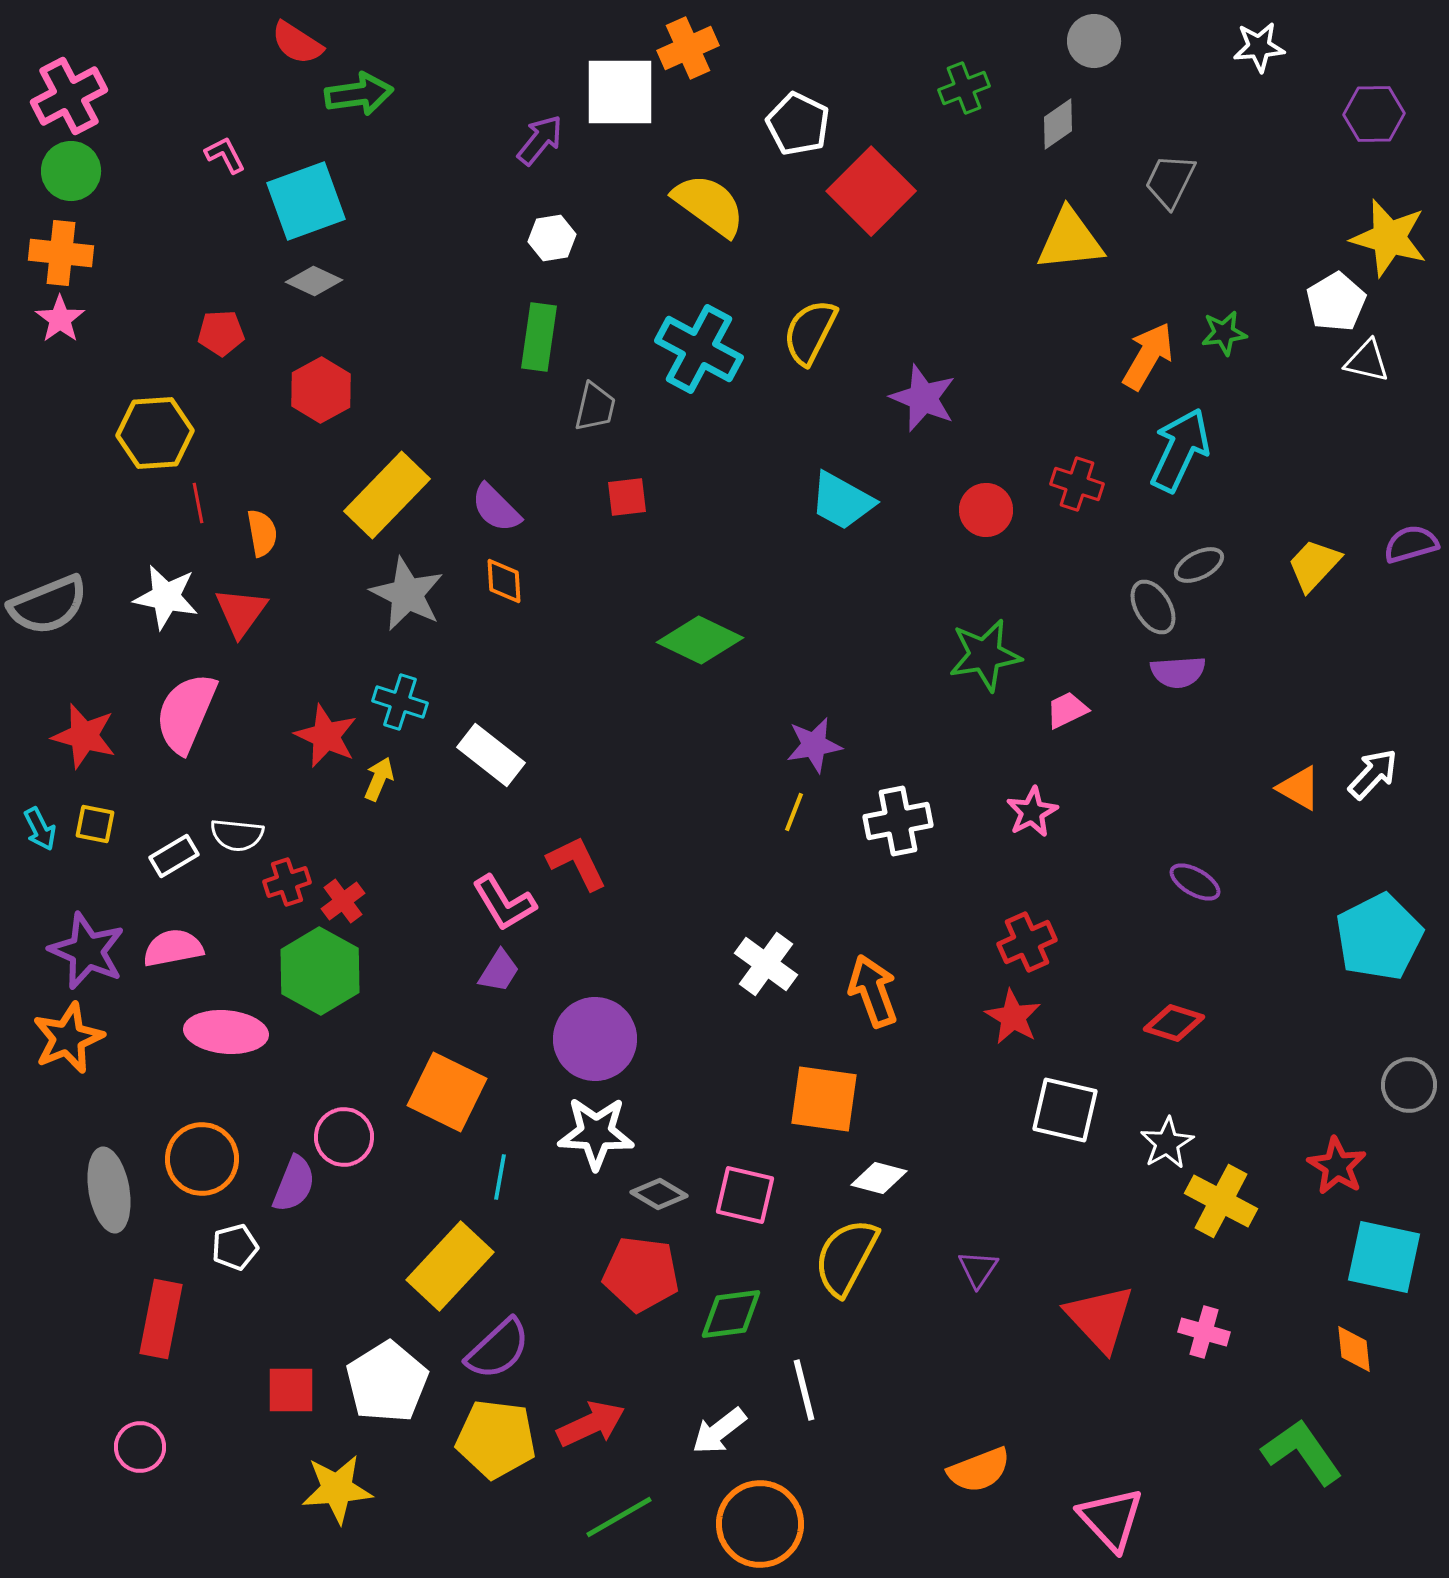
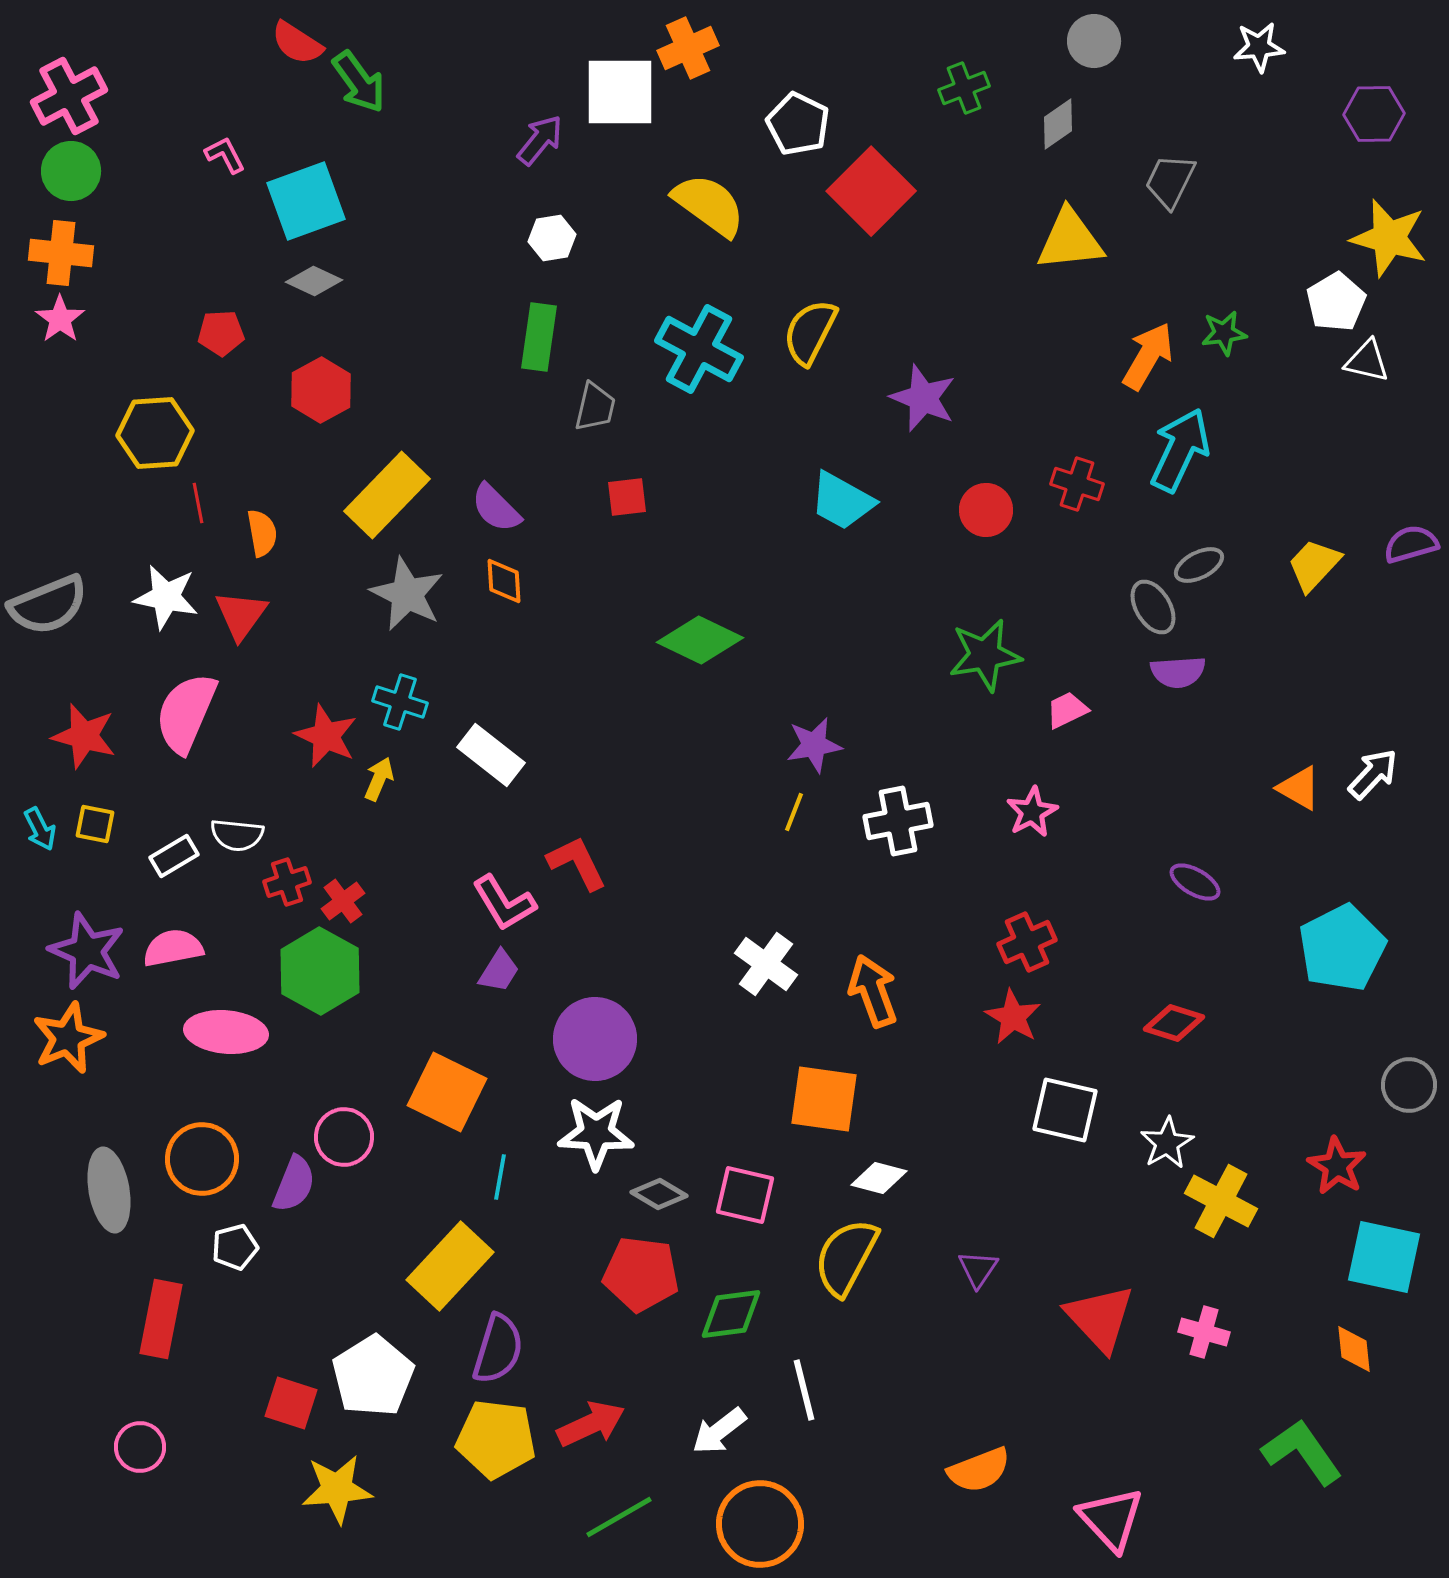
green arrow at (359, 94): moved 12 px up; rotated 62 degrees clockwise
red triangle at (241, 612): moved 3 px down
cyan pentagon at (1379, 937): moved 37 px left, 11 px down
purple semicircle at (498, 1349): rotated 30 degrees counterclockwise
white pentagon at (387, 1382): moved 14 px left, 6 px up
red square at (291, 1390): moved 13 px down; rotated 18 degrees clockwise
